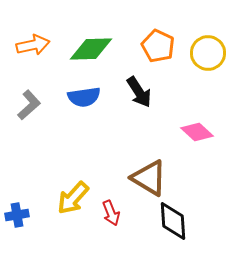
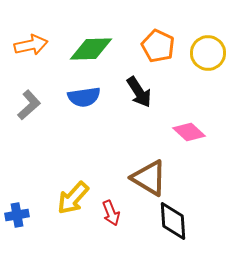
orange arrow: moved 2 px left
pink diamond: moved 8 px left
